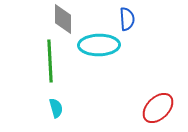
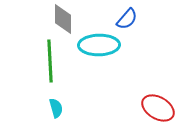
blue semicircle: rotated 45 degrees clockwise
red ellipse: rotated 76 degrees clockwise
